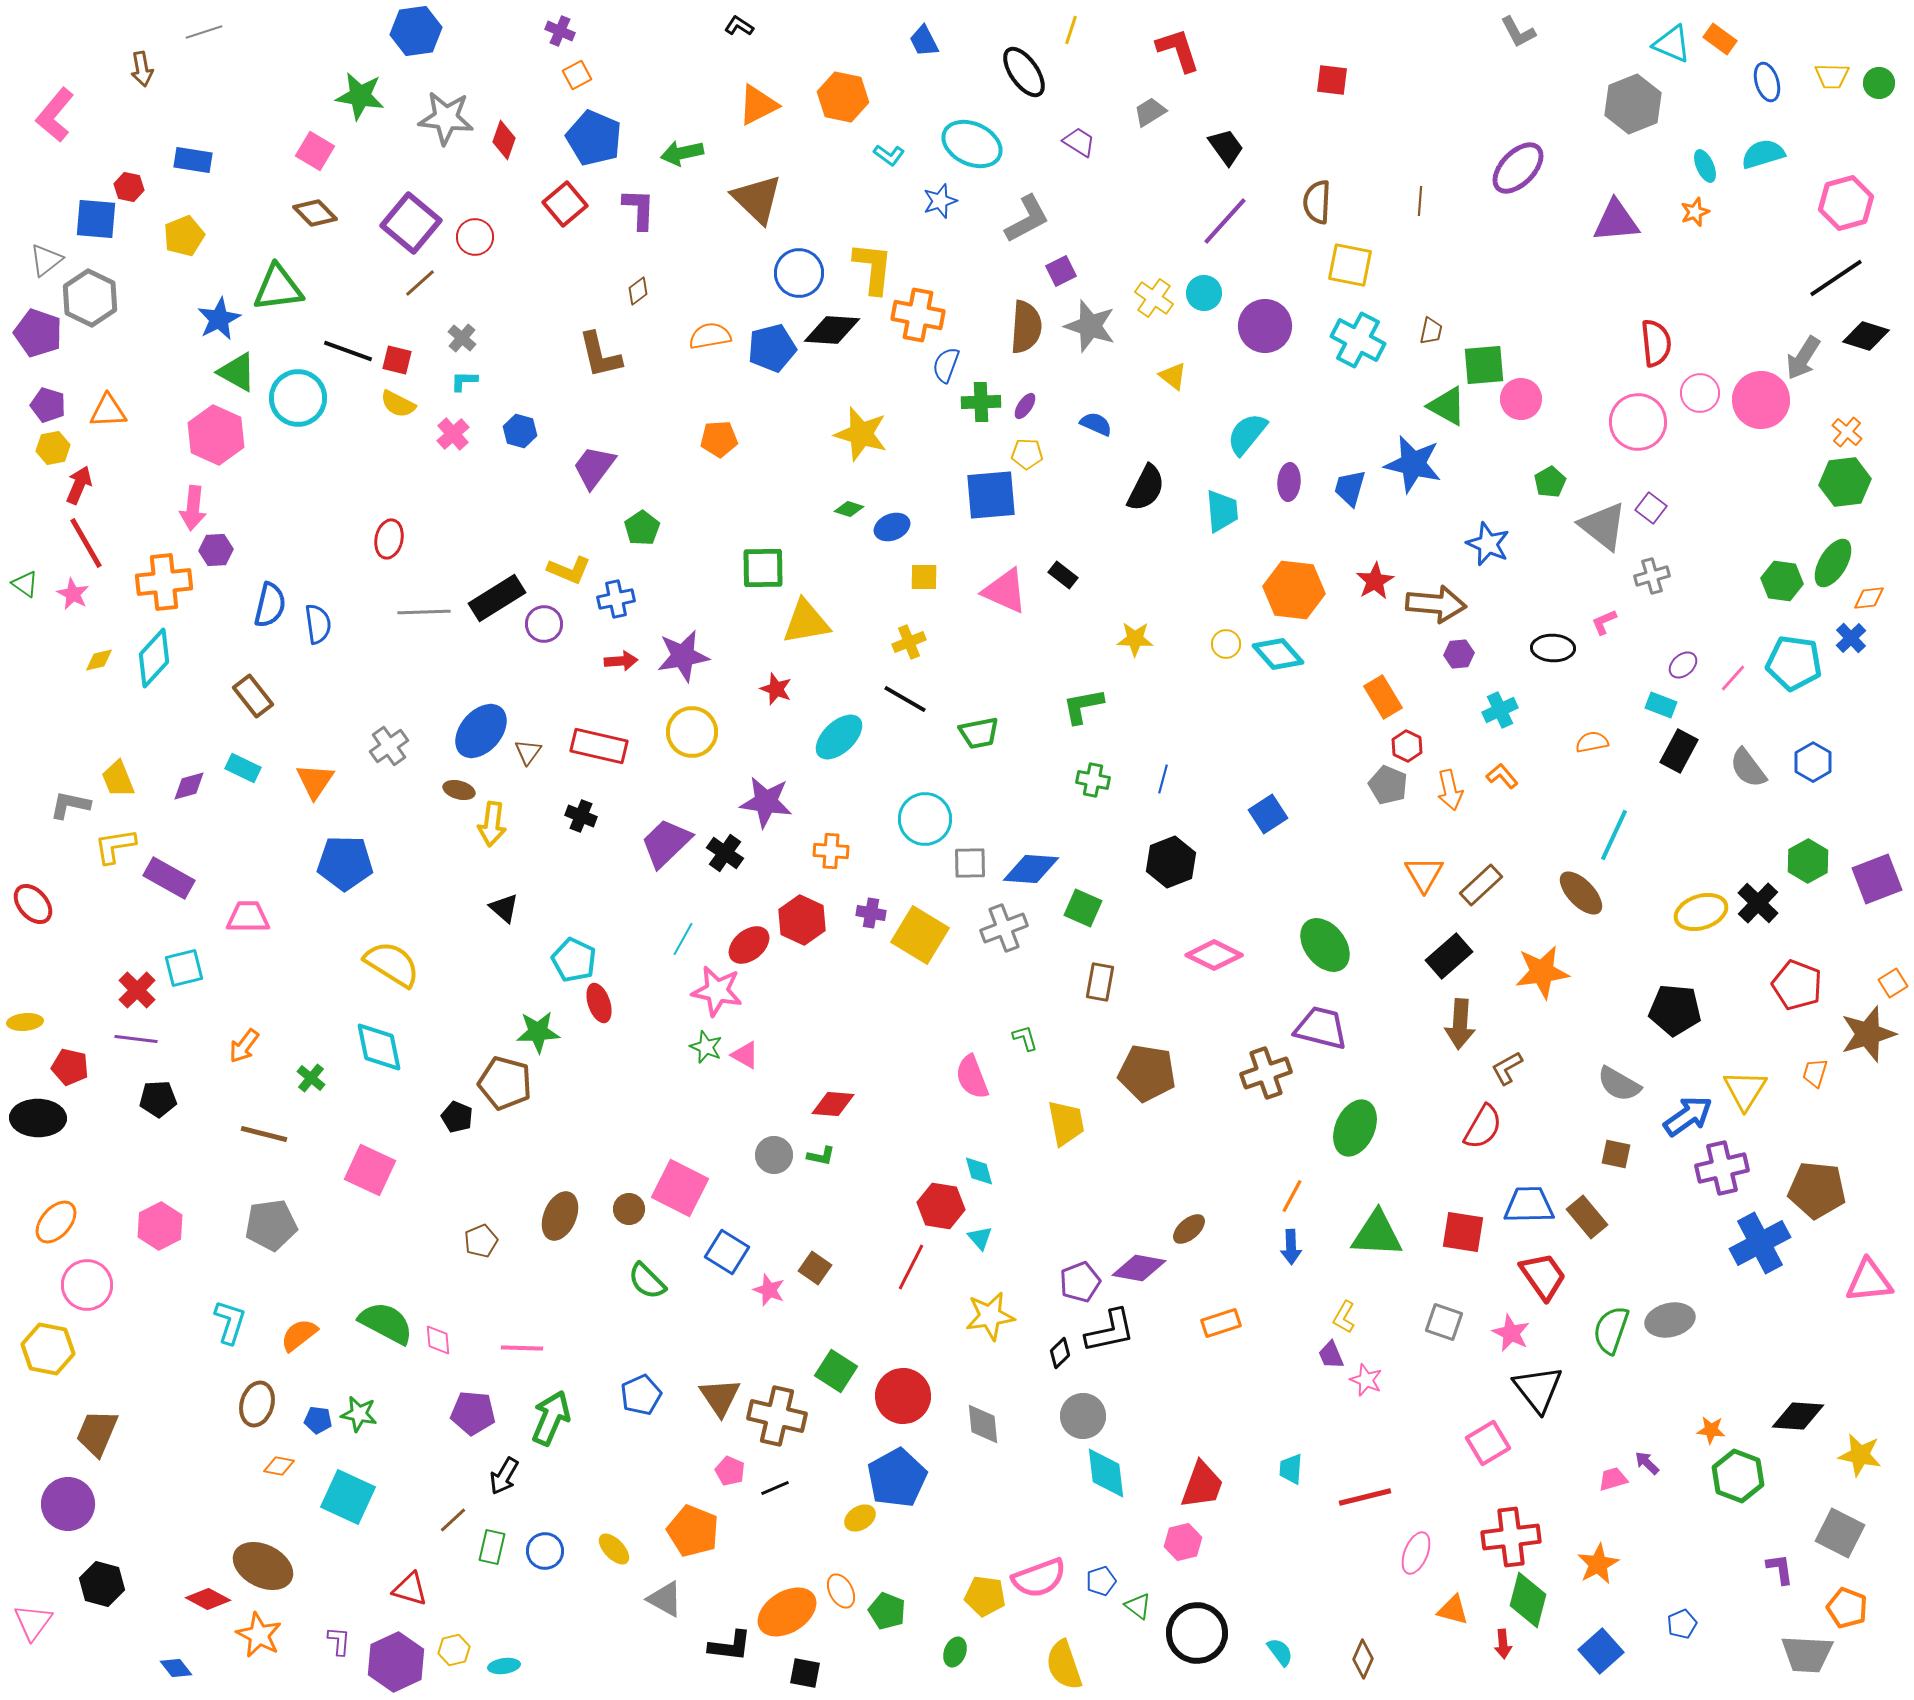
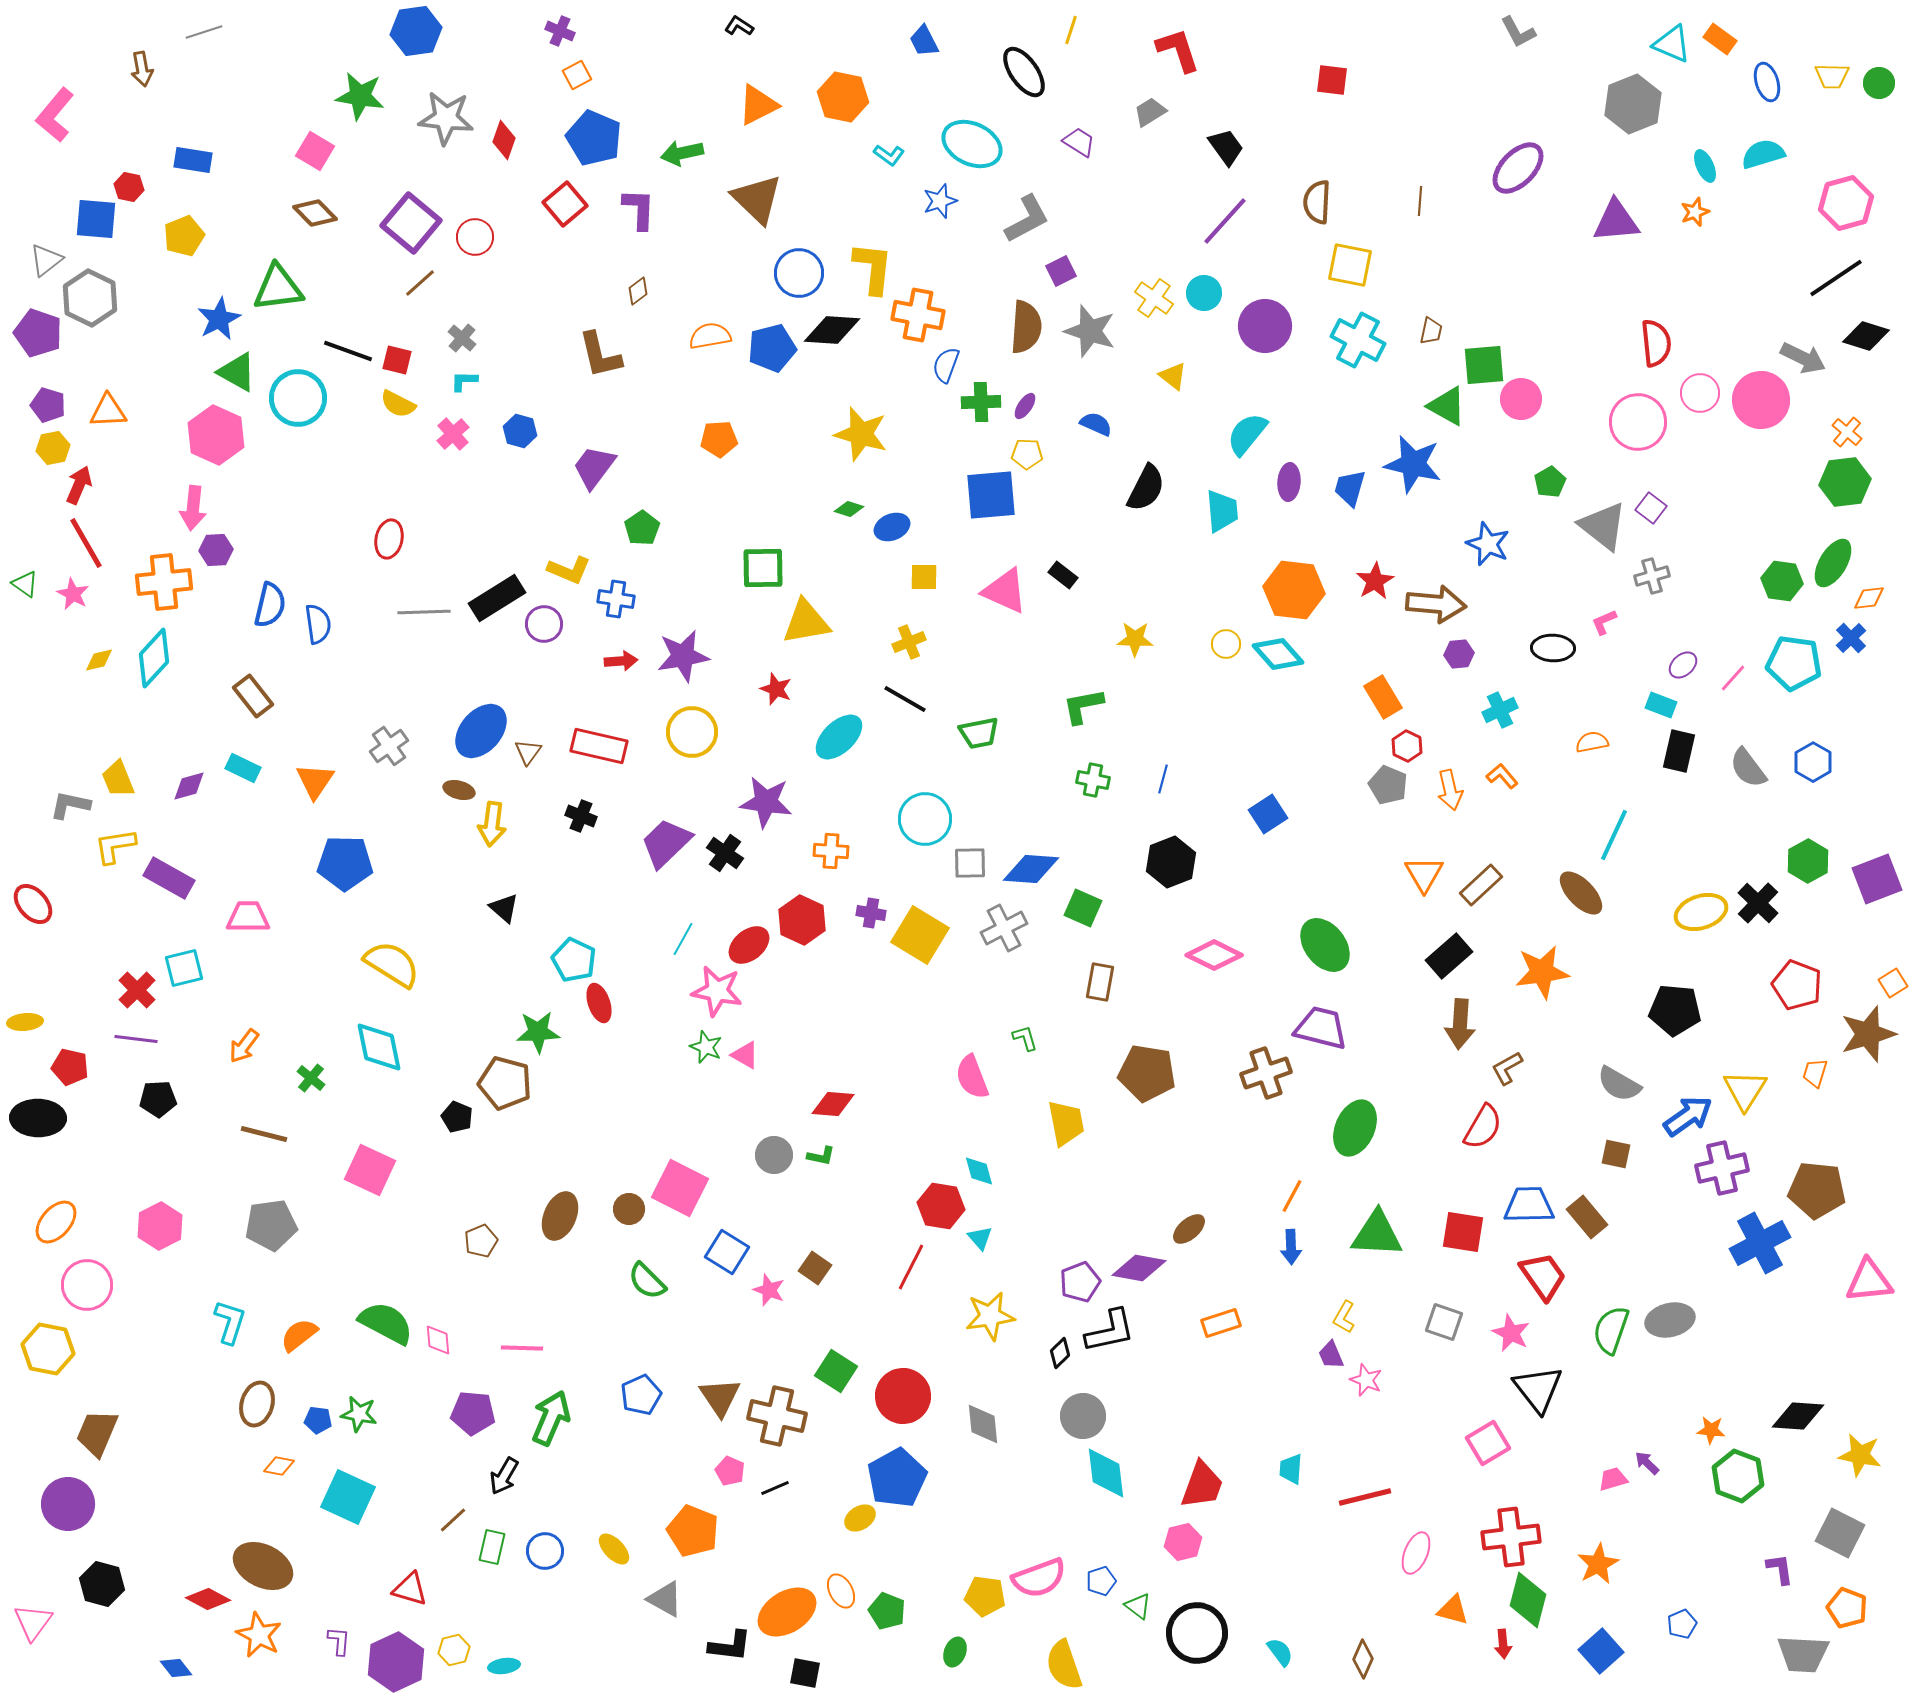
gray star at (1090, 326): moved 5 px down
gray arrow at (1803, 358): rotated 96 degrees counterclockwise
blue cross at (616, 599): rotated 21 degrees clockwise
black rectangle at (1679, 751): rotated 15 degrees counterclockwise
gray cross at (1004, 928): rotated 6 degrees counterclockwise
gray trapezoid at (1807, 1654): moved 4 px left
